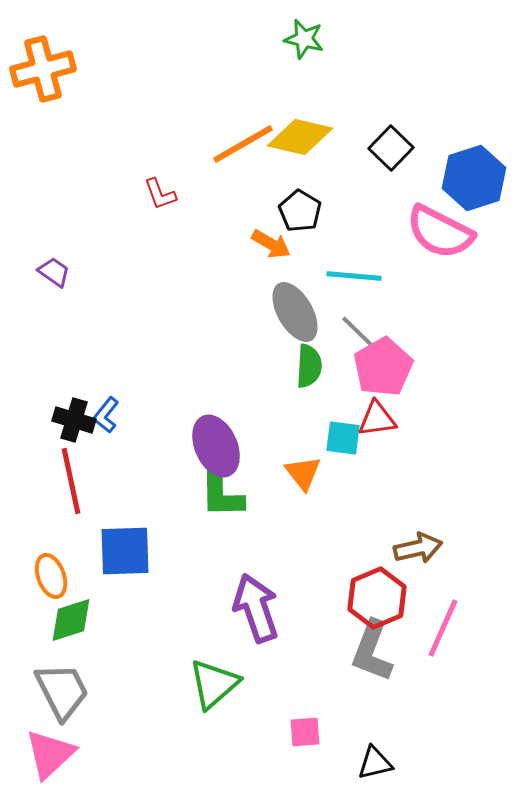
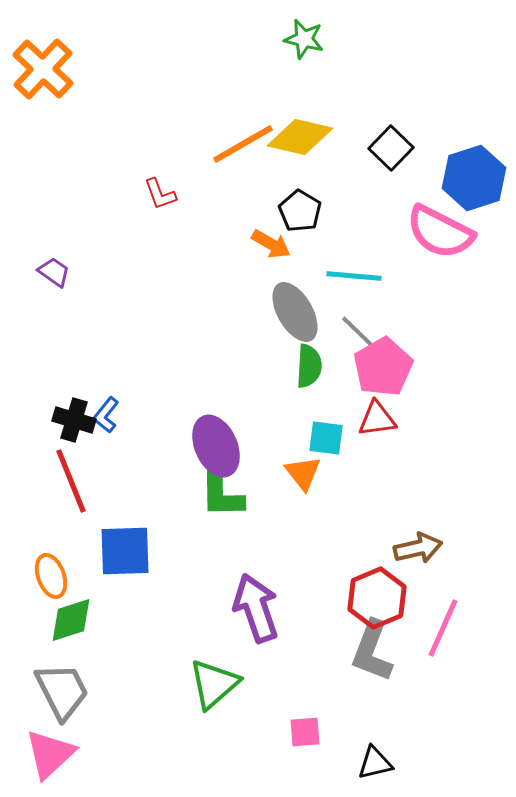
orange cross: rotated 32 degrees counterclockwise
cyan square: moved 17 px left
red line: rotated 10 degrees counterclockwise
